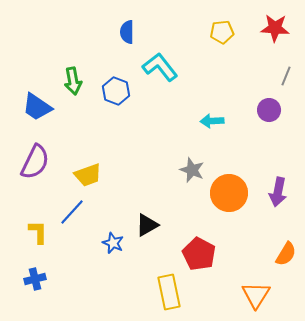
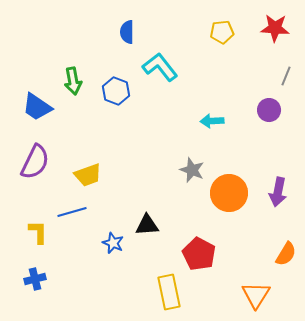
blue line: rotated 32 degrees clockwise
black triangle: rotated 25 degrees clockwise
